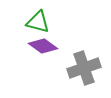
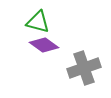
purple diamond: moved 1 px right, 1 px up
